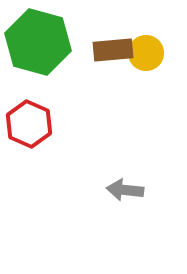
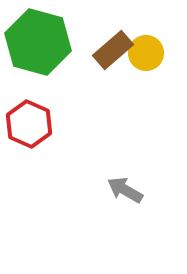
brown rectangle: rotated 36 degrees counterclockwise
gray arrow: rotated 24 degrees clockwise
